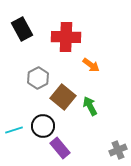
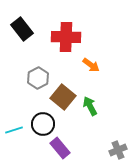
black rectangle: rotated 10 degrees counterclockwise
black circle: moved 2 px up
